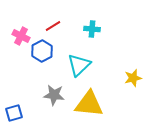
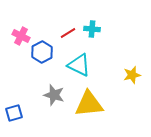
red line: moved 15 px right, 7 px down
blue hexagon: moved 1 px down
cyan triangle: rotated 50 degrees counterclockwise
yellow star: moved 1 px left, 3 px up
gray star: rotated 10 degrees clockwise
yellow triangle: rotated 12 degrees counterclockwise
